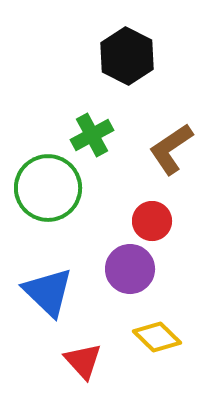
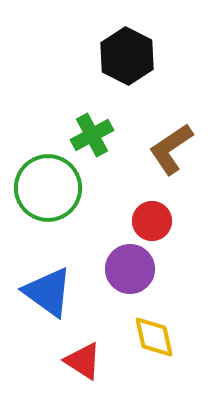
blue triangle: rotated 8 degrees counterclockwise
yellow diamond: moved 3 px left; rotated 33 degrees clockwise
red triangle: rotated 15 degrees counterclockwise
